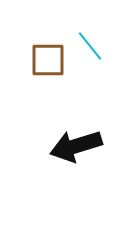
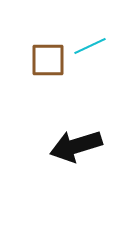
cyan line: rotated 76 degrees counterclockwise
